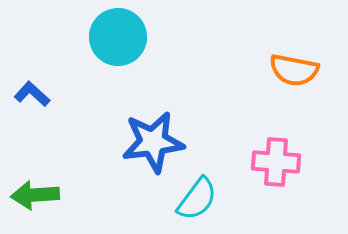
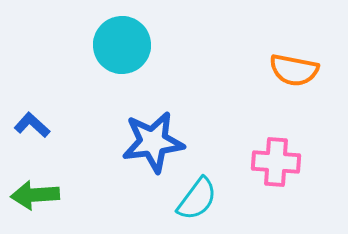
cyan circle: moved 4 px right, 8 px down
blue L-shape: moved 31 px down
